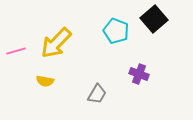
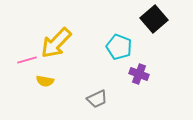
cyan pentagon: moved 3 px right, 16 px down
pink line: moved 11 px right, 9 px down
gray trapezoid: moved 5 px down; rotated 35 degrees clockwise
